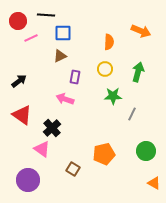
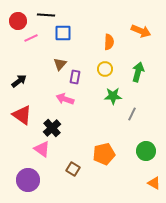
brown triangle: moved 8 px down; rotated 24 degrees counterclockwise
